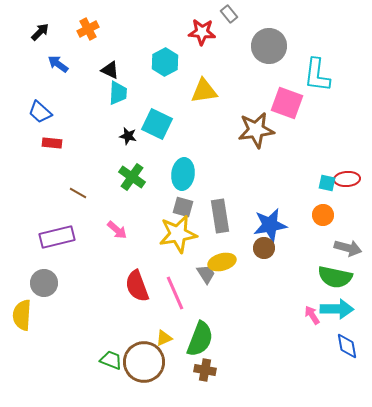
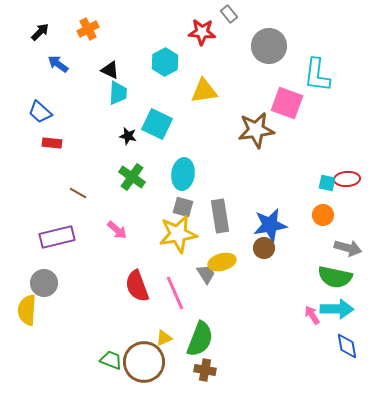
yellow semicircle at (22, 315): moved 5 px right, 5 px up
